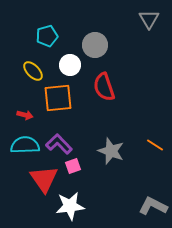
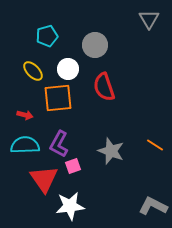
white circle: moved 2 px left, 4 px down
purple L-shape: rotated 108 degrees counterclockwise
